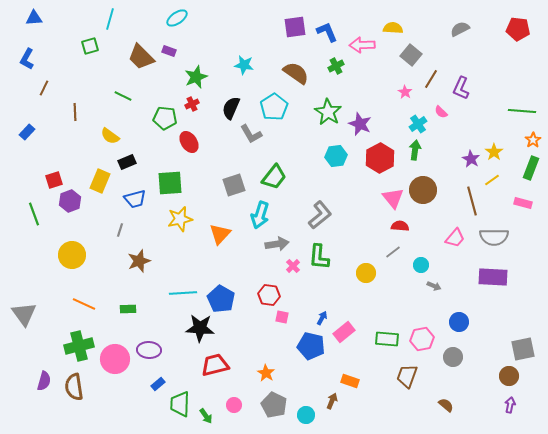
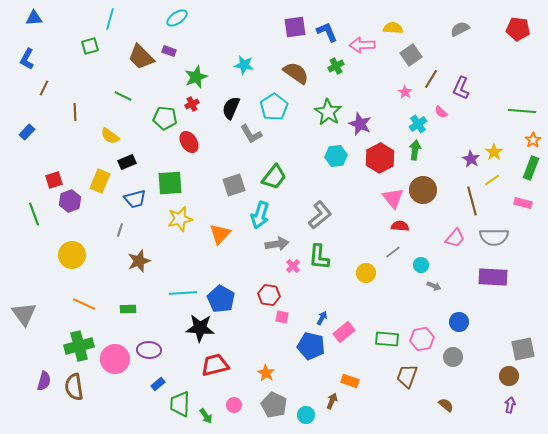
gray square at (411, 55): rotated 15 degrees clockwise
